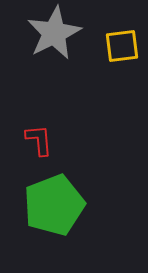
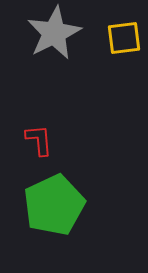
yellow square: moved 2 px right, 8 px up
green pentagon: rotated 4 degrees counterclockwise
